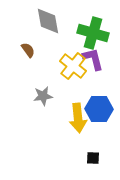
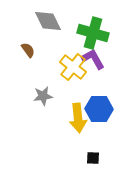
gray diamond: rotated 16 degrees counterclockwise
purple L-shape: rotated 15 degrees counterclockwise
yellow cross: moved 1 px down
